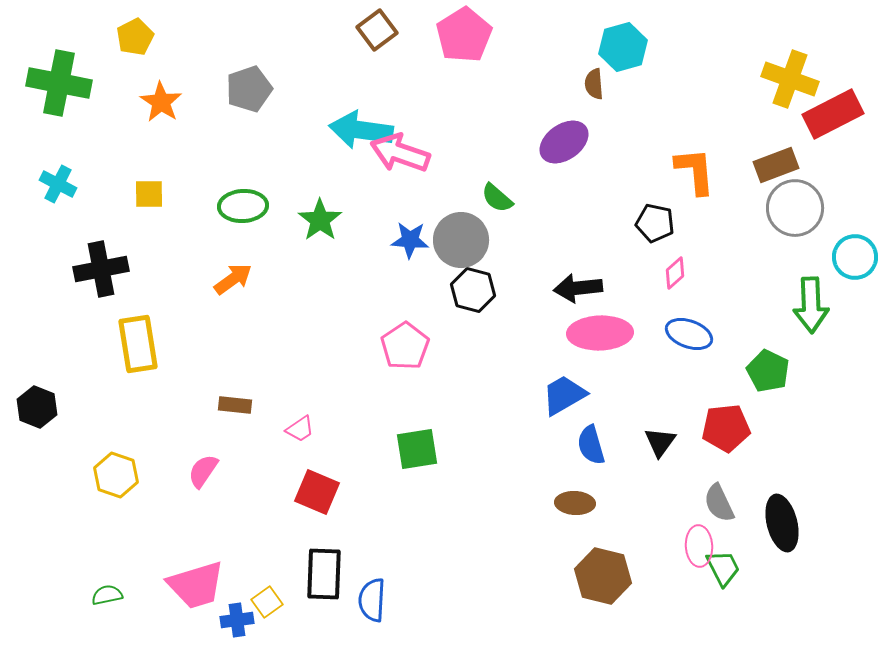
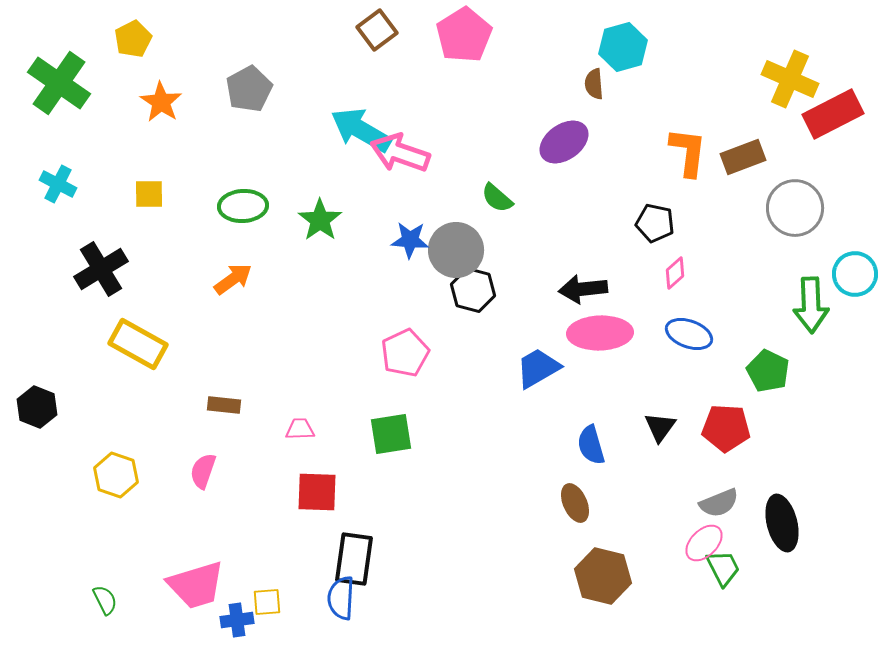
yellow pentagon at (135, 37): moved 2 px left, 2 px down
yellow cross at (790, 79): rotated 4 degrees clockwise
green cross at (59, 83): rotated 24 degrees clockwise
gray pentagon at (249, 89): rotated 9 degrees counterclockwise
cyan arrow at (361, 130): rotated 22 degrees clockwise
brown rectangle at (776, 165): moved 33 px left, 8 px up
orange L-shape at (695, 171): moved 7 px left, 19 px up; rotated 12 degrees clockwise
gray circle at (461, 240): moved 5 px left, 10 px down
cyan circle at (855, 257): moved 17 px down
black cross at (101, 269): rotated 20 degrees counterclockwise
black arrow at (578, 288): moved 5 px right, 1 px down
yellow rectangle at (138, 344): rotated 52 degrees counterclockwise
pink pentagon at (405, 346): moved 7 px down; rotated 9 degrees clockwise
blue trapezoid at (564, 395): moved 26 px left, 27 px up
brown rectangle at (235, 405): moved 11 px left
red pentagon at (726, 428): rotated 9 degrees clockwise
pink trapezoid at (300, 429): rotated 148 degrees counterclockwise
black triangle at (660, 442): moved 15 px up
green square at (417, 449): moved 26 px left, 15 px up
pink semicircle at (203, 471): rotated 15 degrees counterclockwise
red square at (317, 492): rotated 21 degrees counterclockwise
brown ellipse at (575, 503): rotated 63 degrees clockwise
gray semicircle at (719, 503): rotated 87 degrees counterclockwise
pink ellipse at (699, 546): moved 5 px right, 3 px up; rotated 48 degrees clockwise
black rectangle at (324, 574): moved 30 px right, 15 px up; rotated 6 degrees clockwise
green semicircle at (107, 595): moved 2 px left, 5 px down; rotated 76 degrees clockwise
blue semicircle at (372, 600): moved 31 px left, 2 px up
yellow square at (267, 602): rotated 32 degrees clockwise
